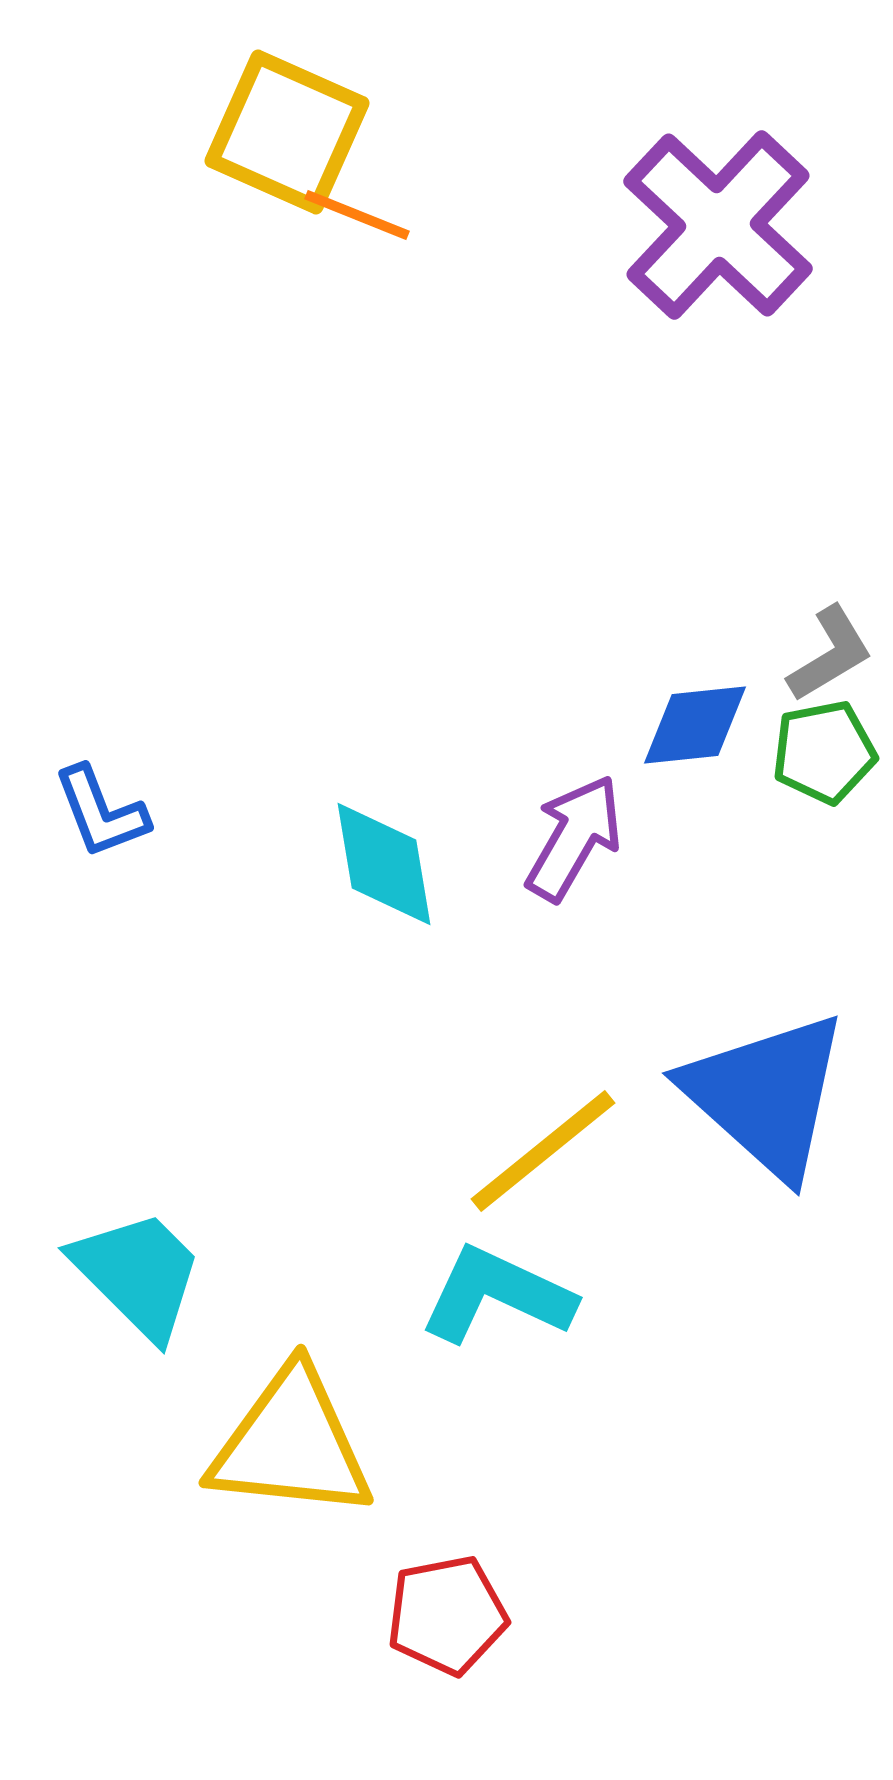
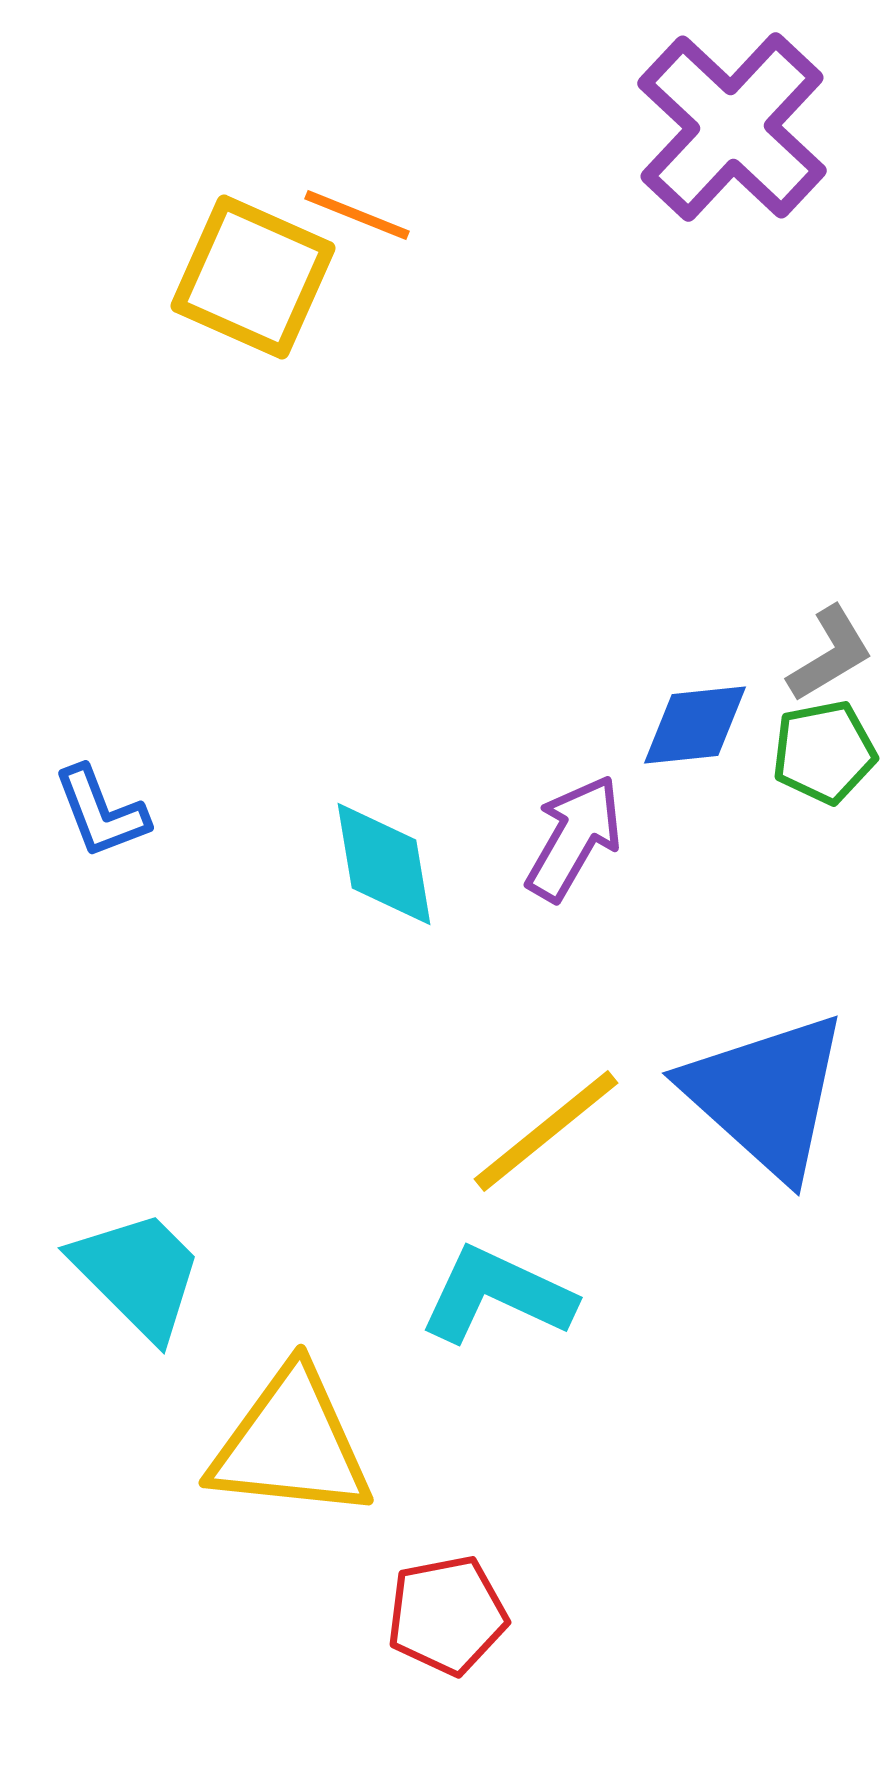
yellow square: moved 34 px left, 145 px down
purple cross: moved 14 px right, 98 px up
yellow line: moved 3 px right, 20 px up
